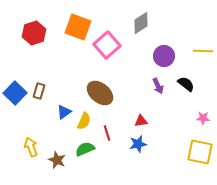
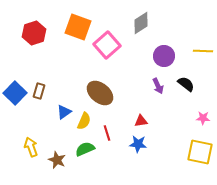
blue star: rotated 18 degrees clockwise
